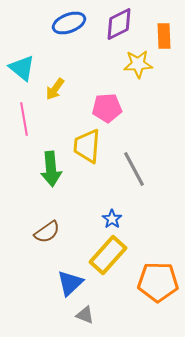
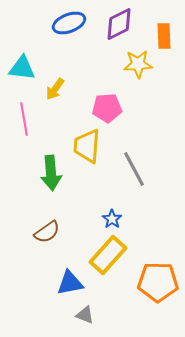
cyan triangle: rotated 32 degrees counterclockwise
green arrow: moved 4 px down
blue triangle: rotated 32 degrees clockwise
